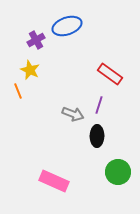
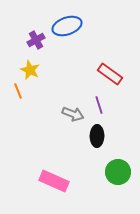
purple line: rotated 36 degrees counterclockwise
